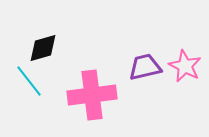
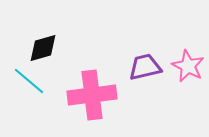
pink star: moved 3 px right
cyan line: rotated 12 degrees counterclockwise
